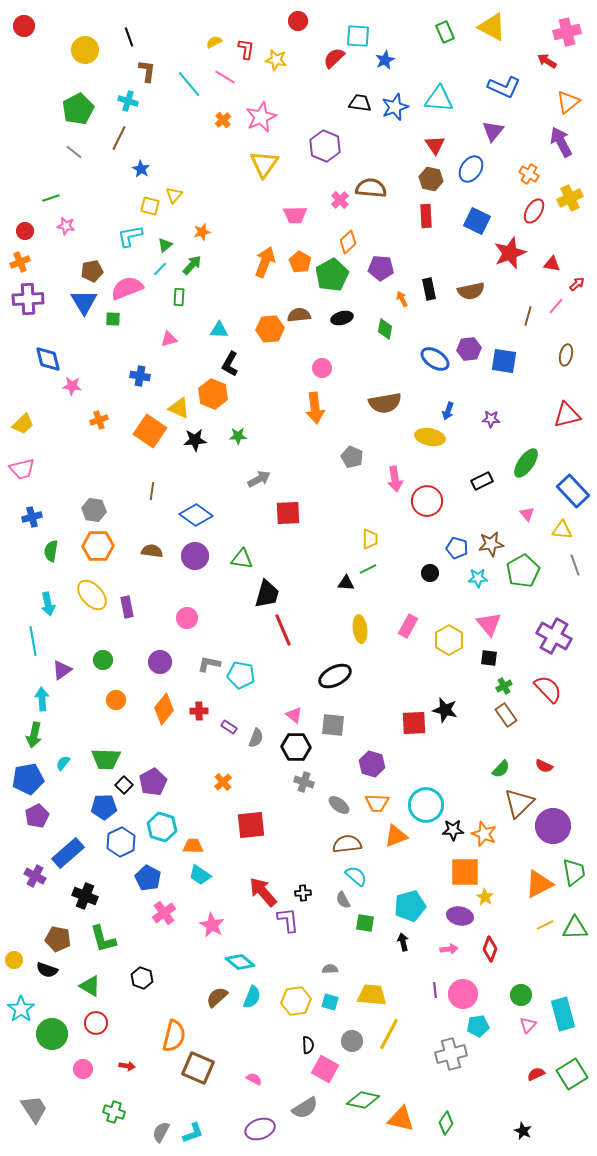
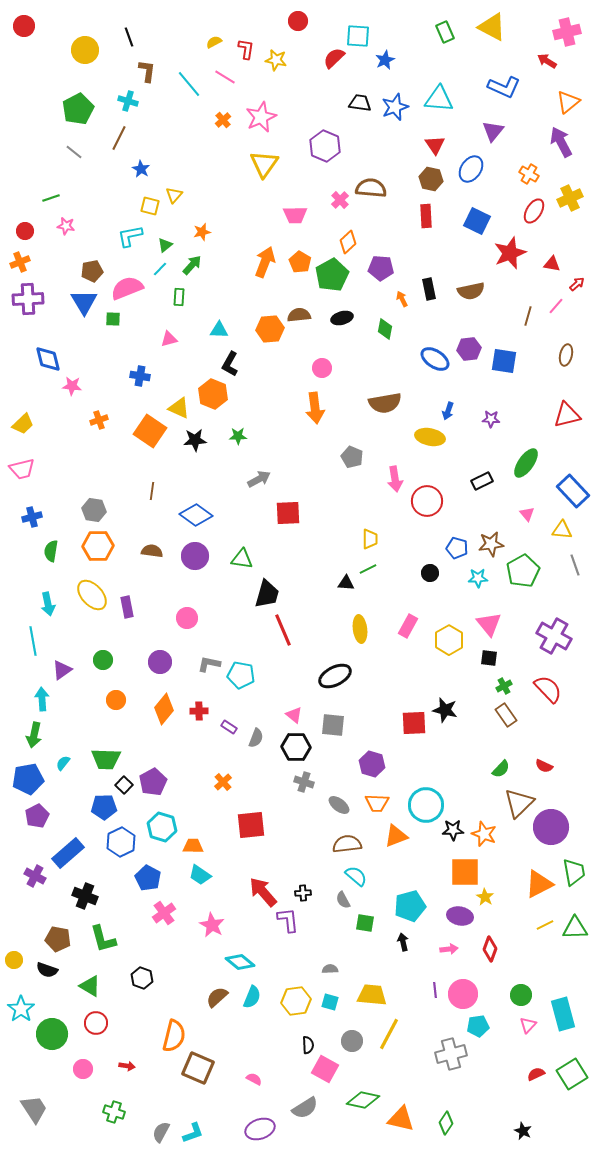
purple circle at (553, 826): moved 2 px left, 1 px down
